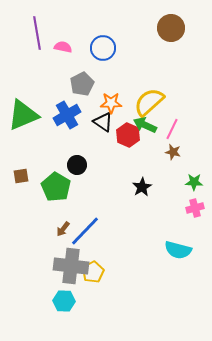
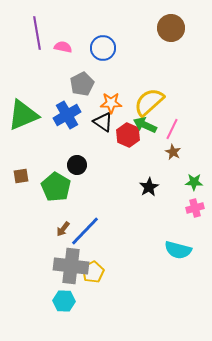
brown star: rotated 14 degrees clockwise
black star: moved 7 px right
